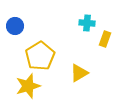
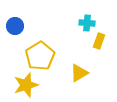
yellow rectangle: moved 6 px left, 2 px down
yellow star: moved 2 px left, 1 px up
